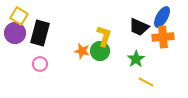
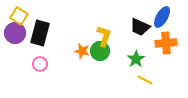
black trapezoid: moved 1 px right
orange cross: moved 3 px right, 6 px down
yellow line: moved 1 px left, 2 px up
